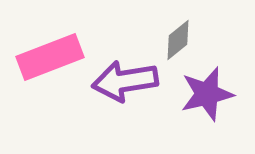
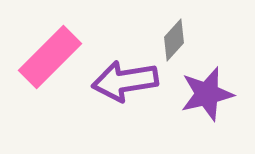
gray diamond: moved 4 px left; rotated 9 degrees counterclockwise
pink rectangle: rotated 24 degrees counterclockwise
